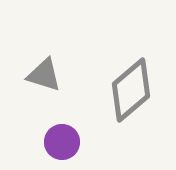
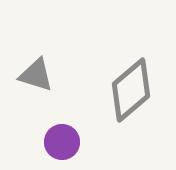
gray triangle: moved 8 px left
